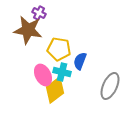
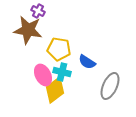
purple cross: moved 1 px left, 2 px up
blue semicircle: moved 7 px right, 1 px down; rotated 78 degrees counterclockwise
